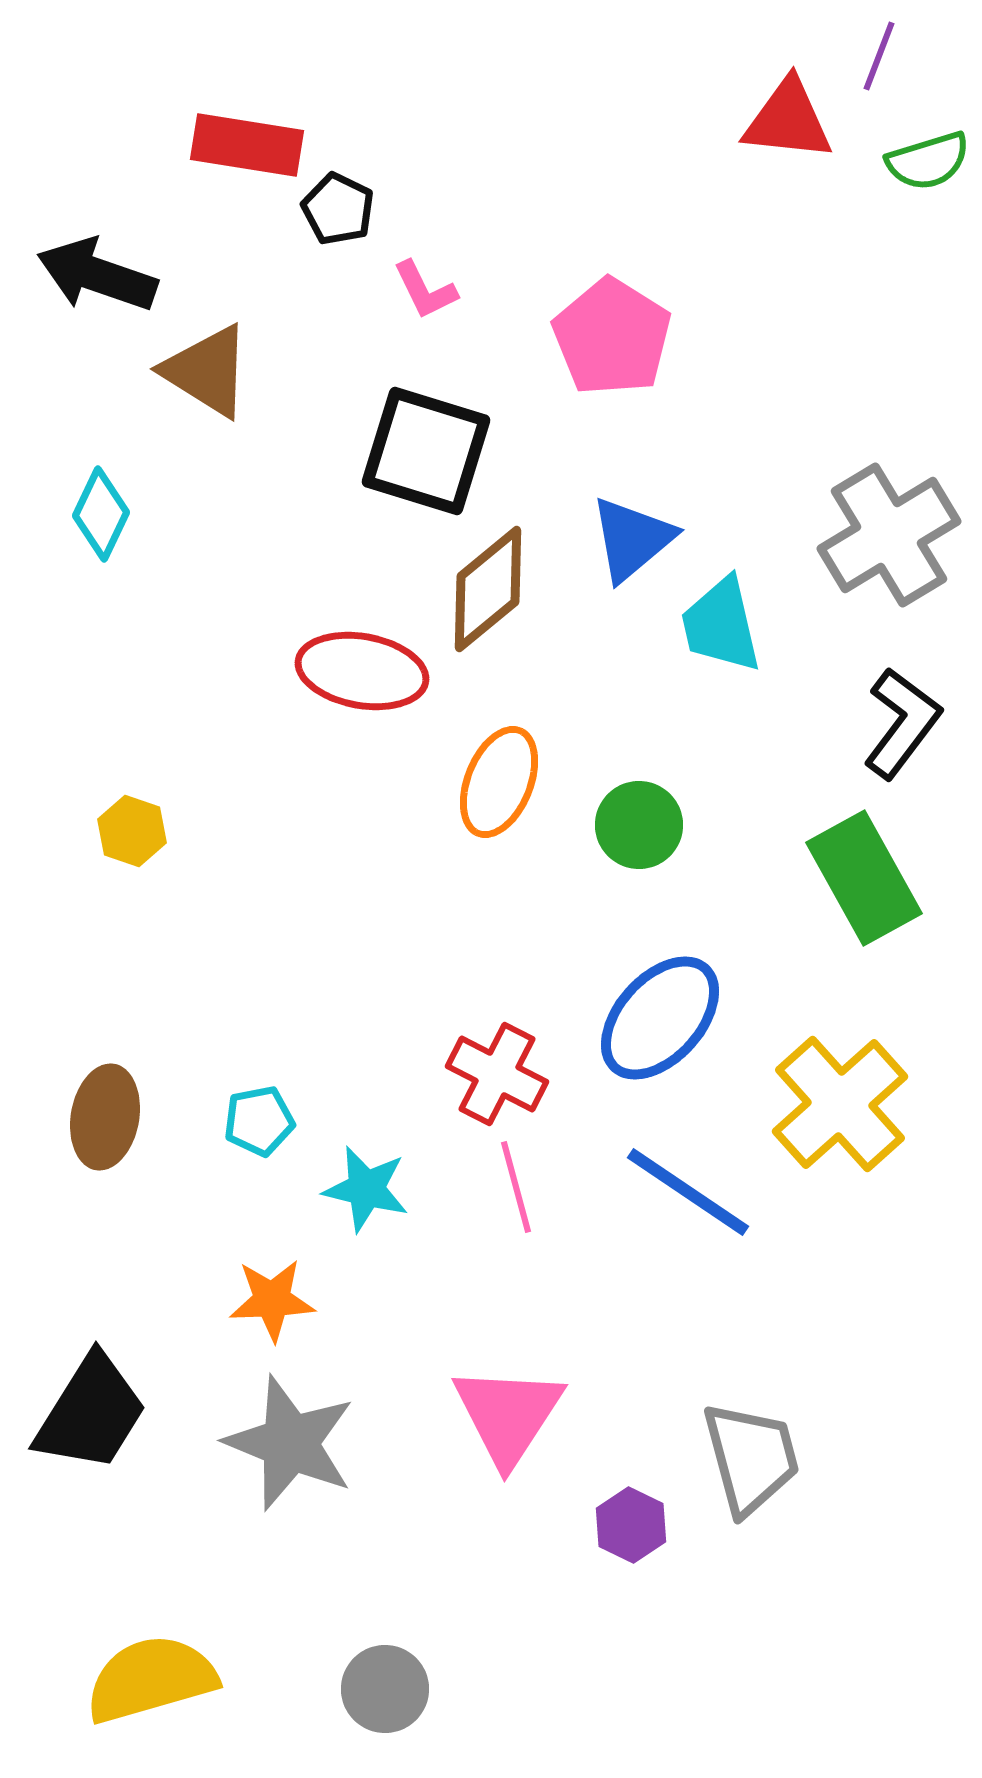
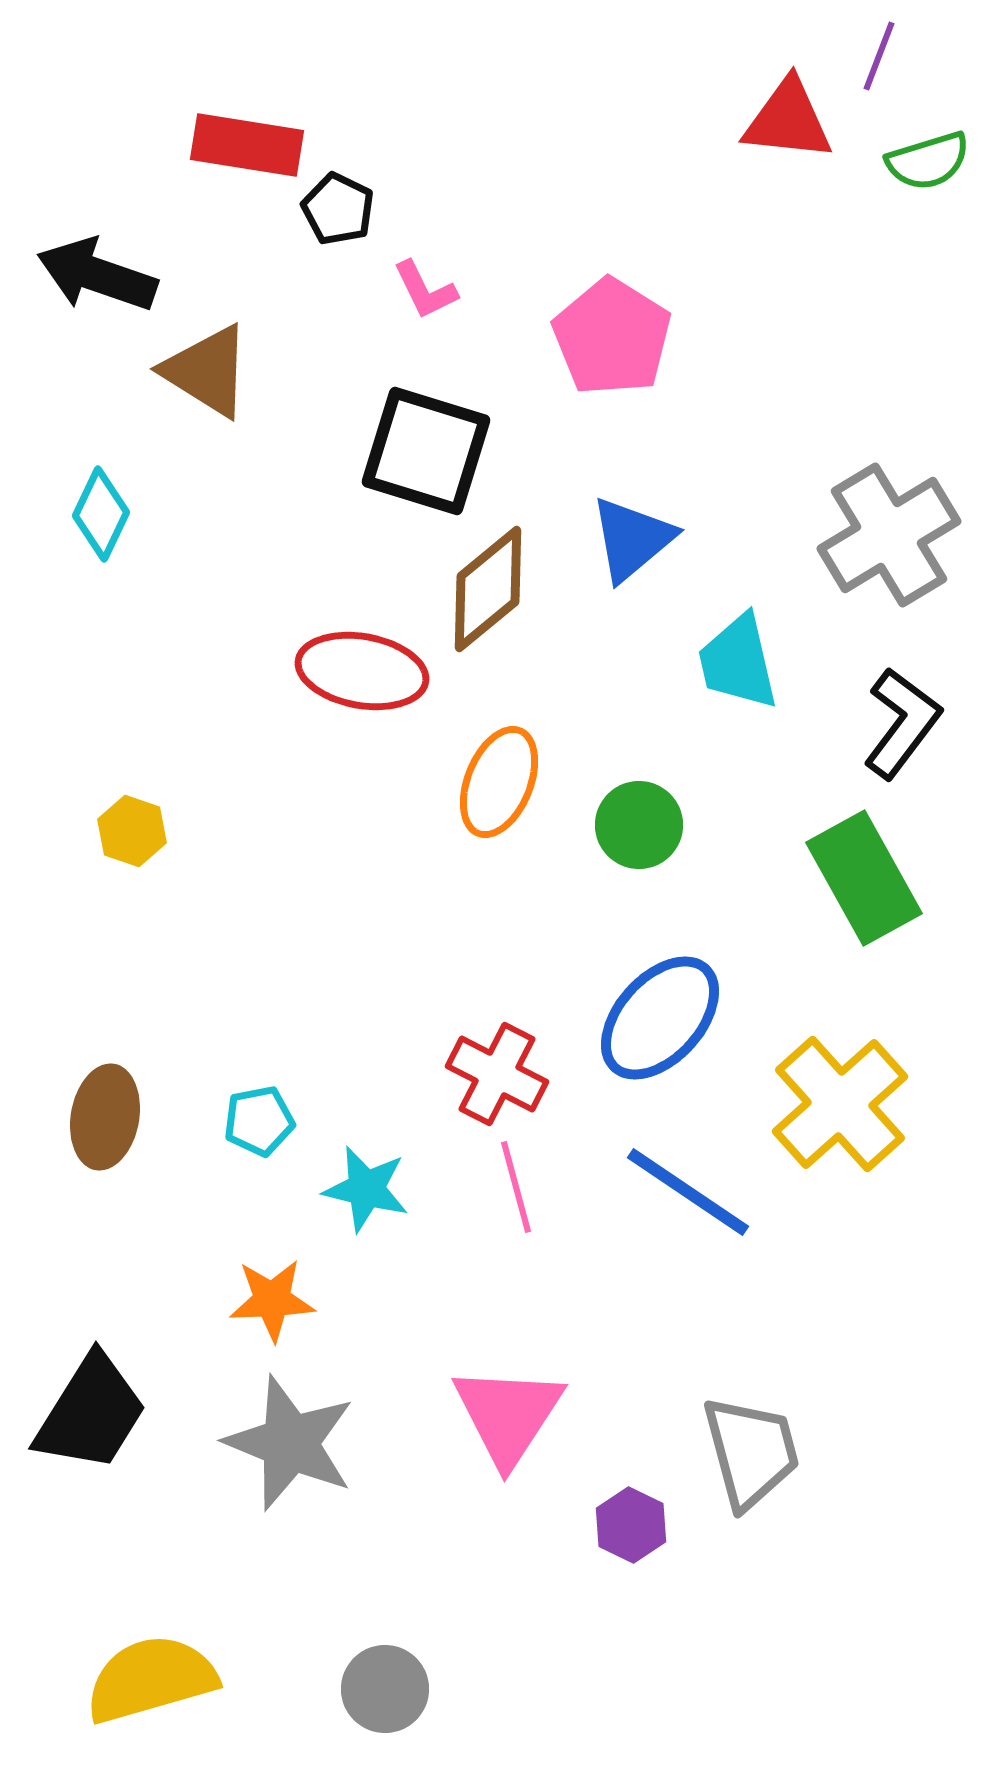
cyan trapezoid: moved 17 px right, 37 px down
gray trapezoid: moved 6 px up
